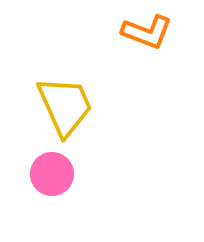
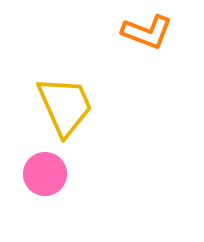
pink circle: moved 7 px left
